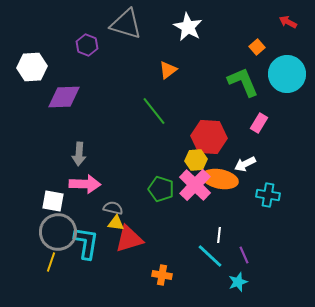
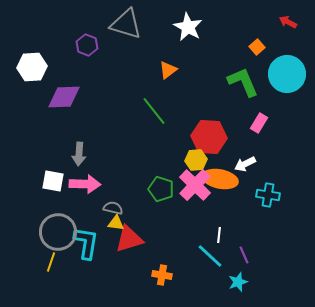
white square: moved 20 px up
